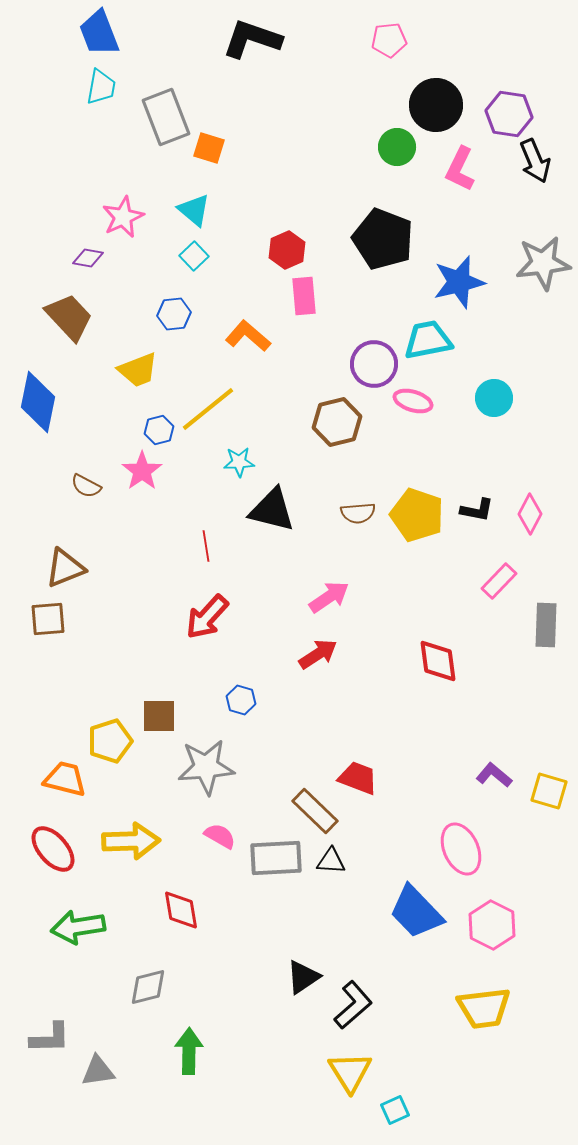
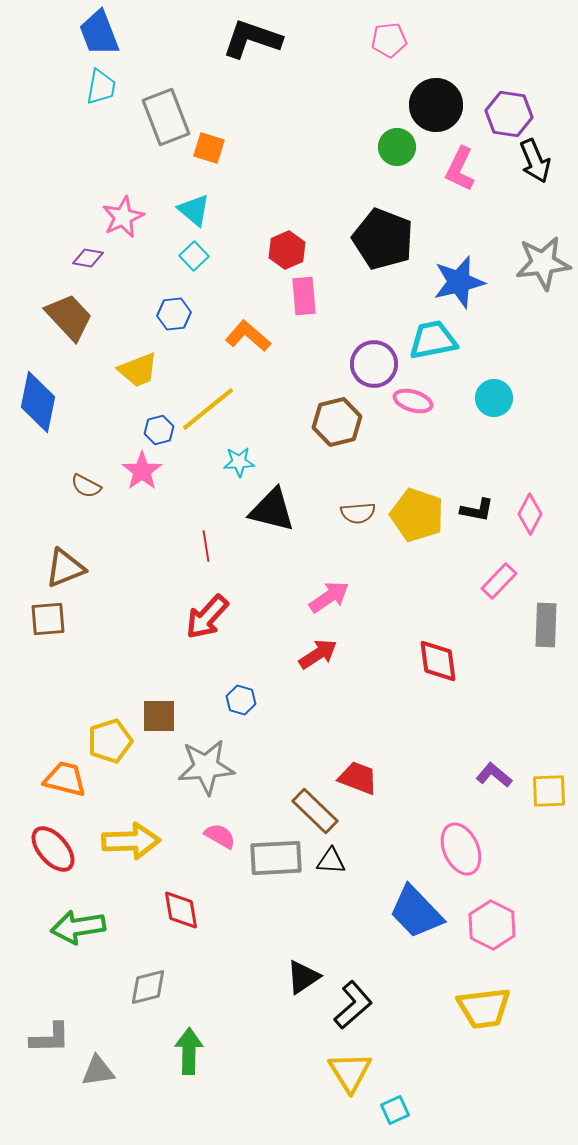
cyan trapezoid at (428, 340): moved 5 px right
yellow square at (549, 791): rotated 18 degrees counterclockwise
